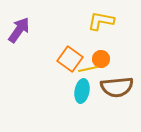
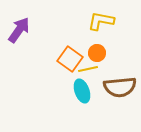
orange circle: moved 4 px left, 6 px up
brown semicircle: moved 3 px right
cyan ellipse: rotated 30 degrees counterclockwise
